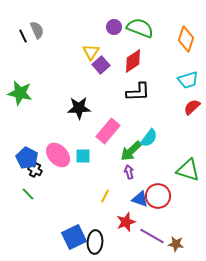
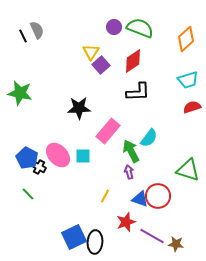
orange diamond: rotated 30 degrees clockwise
red semicircle: rotated 24 degrees clockwise
green arrow: rotated 105 degrees clockwise
black cross: moved 4 px right, 3 px up
